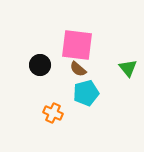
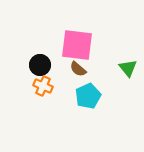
cyan pentagon: moved 2 px right, 3 px down; rotated 10 degrees counterclockwise
orange cross: moved 10 px left, 27 px up
